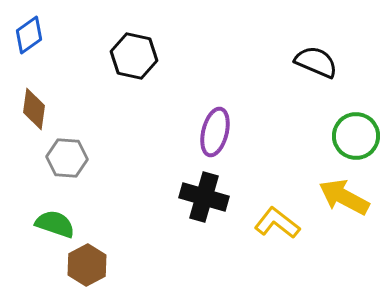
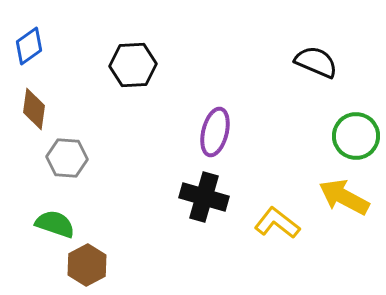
blue diamond: moved 11 px down
black hexagon: moved 1 px left, 9 px down; rotated 15 degrees counterclockwise
